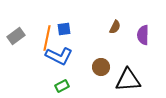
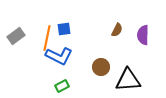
brown semicircle: moved 2 px right, 3 px down
